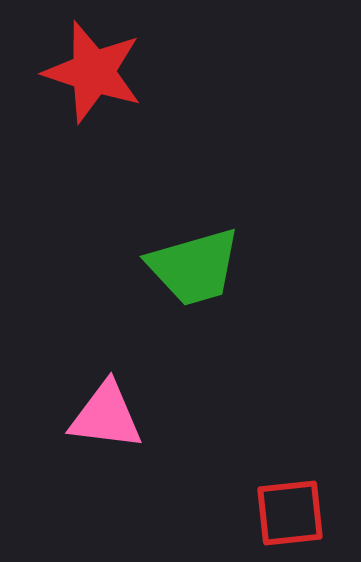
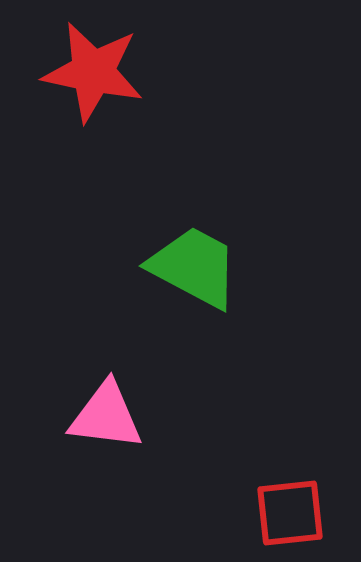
red star: rotated 6 degrees counterclockwise
green trapezoid: rotated 136 degrees counterclockwise
